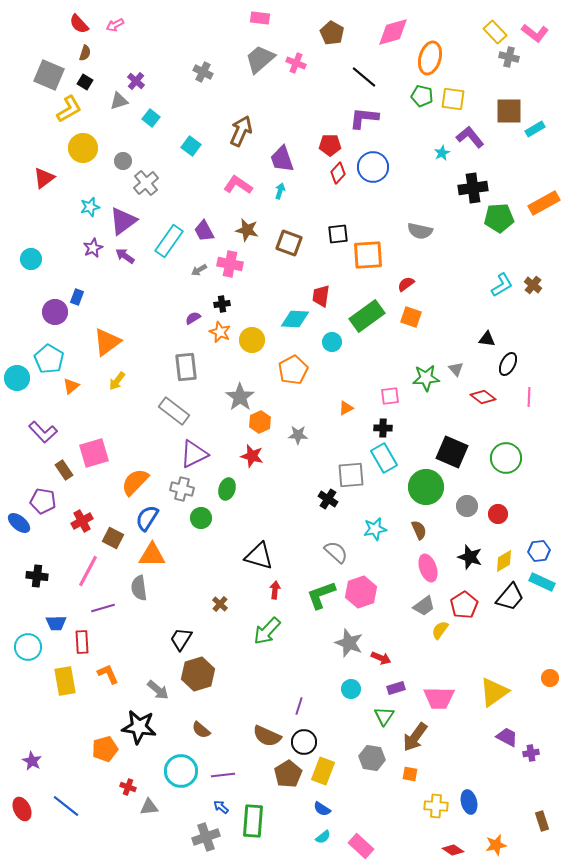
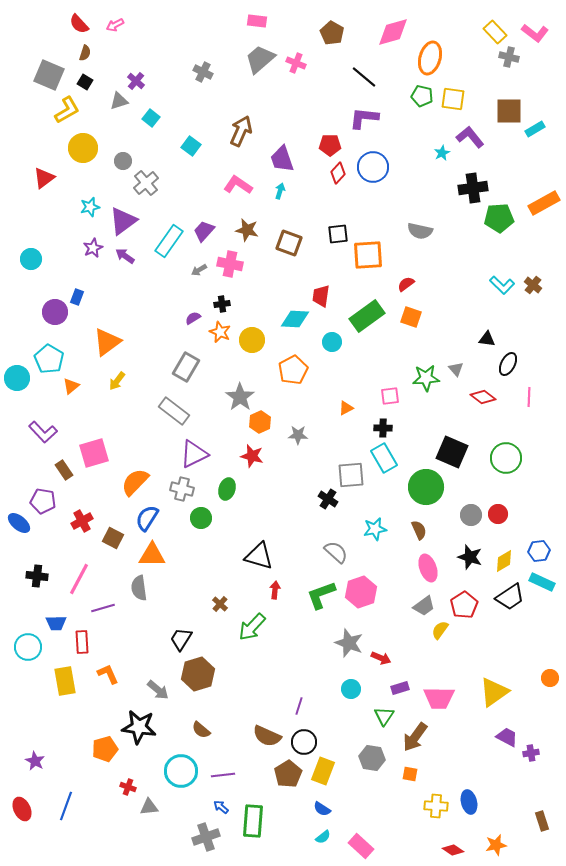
pink rectangle at (260, 18): moved 3 px left, 3 px down
yellow L-shape at (69, 109): moved 2 px left, 1 px down
purple trapezoid at (204, 231): rotated 70 degrees clockwise
cyan L-shape at (502, 285): rotated 75 degrees clockwise
gray rectangle at (186, 367): rotated 36 degrees clockwise
gray circle at (467, 506): moved 4 px right, 9 px down
pink line at (88, 571): moved 9 px left, 8 px down
black trapezoid at (510, 597): rotated 16 degrees clockwise
green arrow at (267, 631): moved 15 px left, 4 px up
purple rectangle at (396, 688): moved 4 px right
purple star at (32, 761): moved 3 px right
blue line at (66, 806): rotated 72 degrees clockwise
